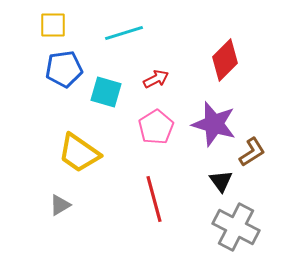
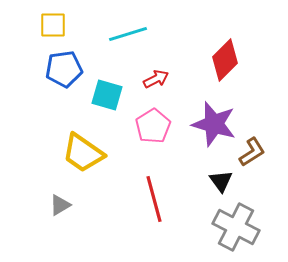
cyan line: moved 4 px right, 1 px down
cyan square: moved 1 px right, 3 px down
pink pentagon: moved 3 px left, 1 px up
yellow trapezoid: moved 4 px right
